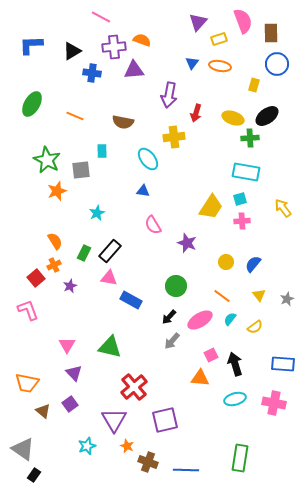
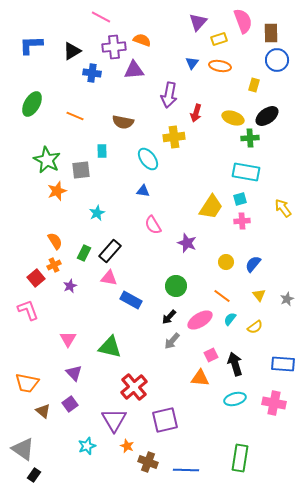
blue circle at (277, 64): moved 4 px up
pink triangle at (67, 345): moved 1 px right, 6 px up
